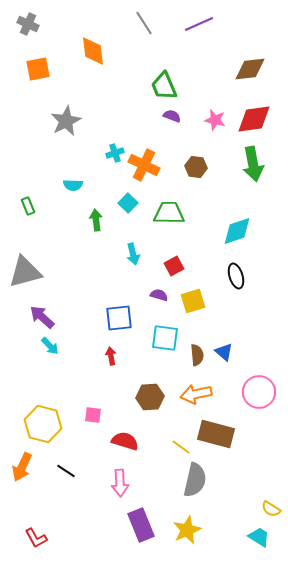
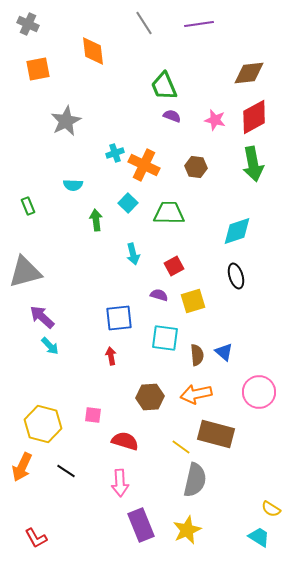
purple line at (199, 24): rotated 16 degrees clockwise
brown diamond at (250, 69): moved 1 px left, 4 px down
red diamond at (254, 119): moved 2 px up; rotated 21 degrees counterclockwise
